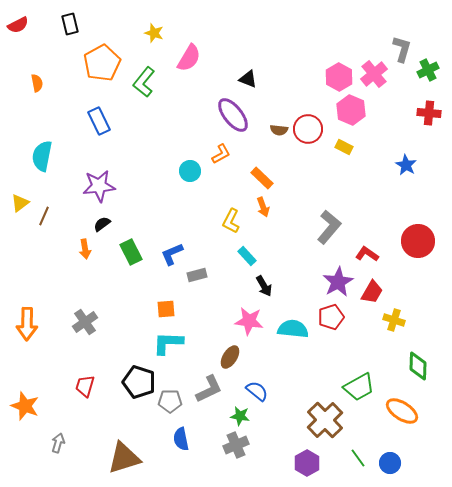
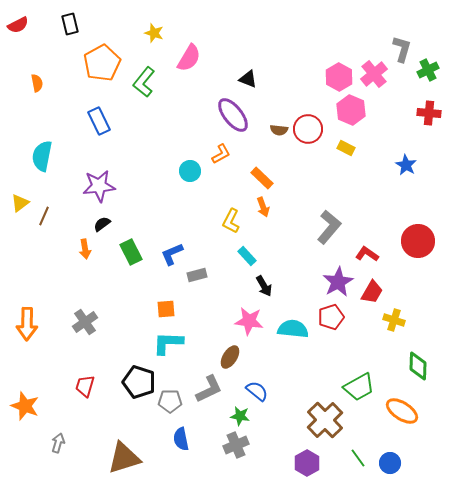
yellow rectangle at (344, 147): moved 2 px right, 1 px down
